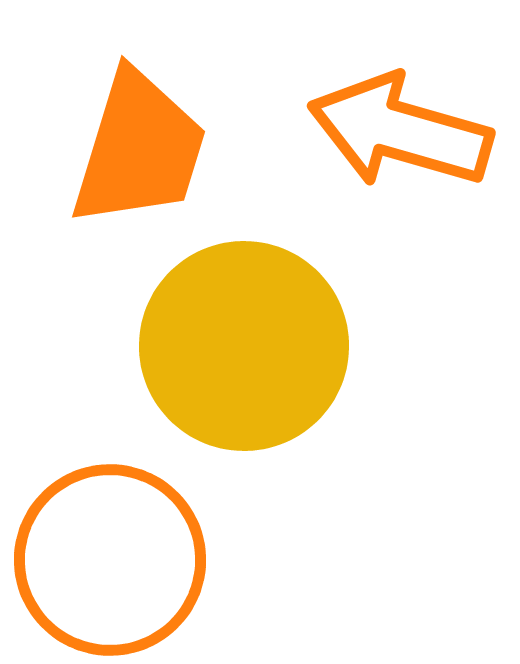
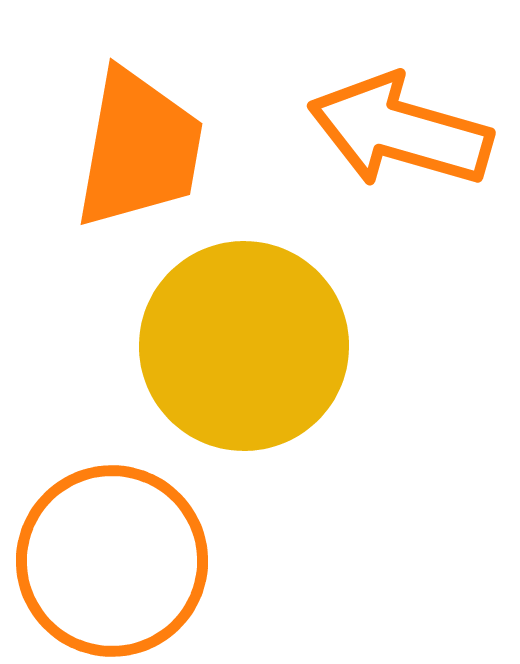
orange trapezoid: rotated 7 degrees counterclockwise
orange circle: moved 2 px right, 1 px down
